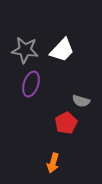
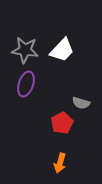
purple ellipse: moved 5 px left
gray semicircle: moved 2 px down
red pentagon: moved 4 px left
orange arrow: moved 7 px right
